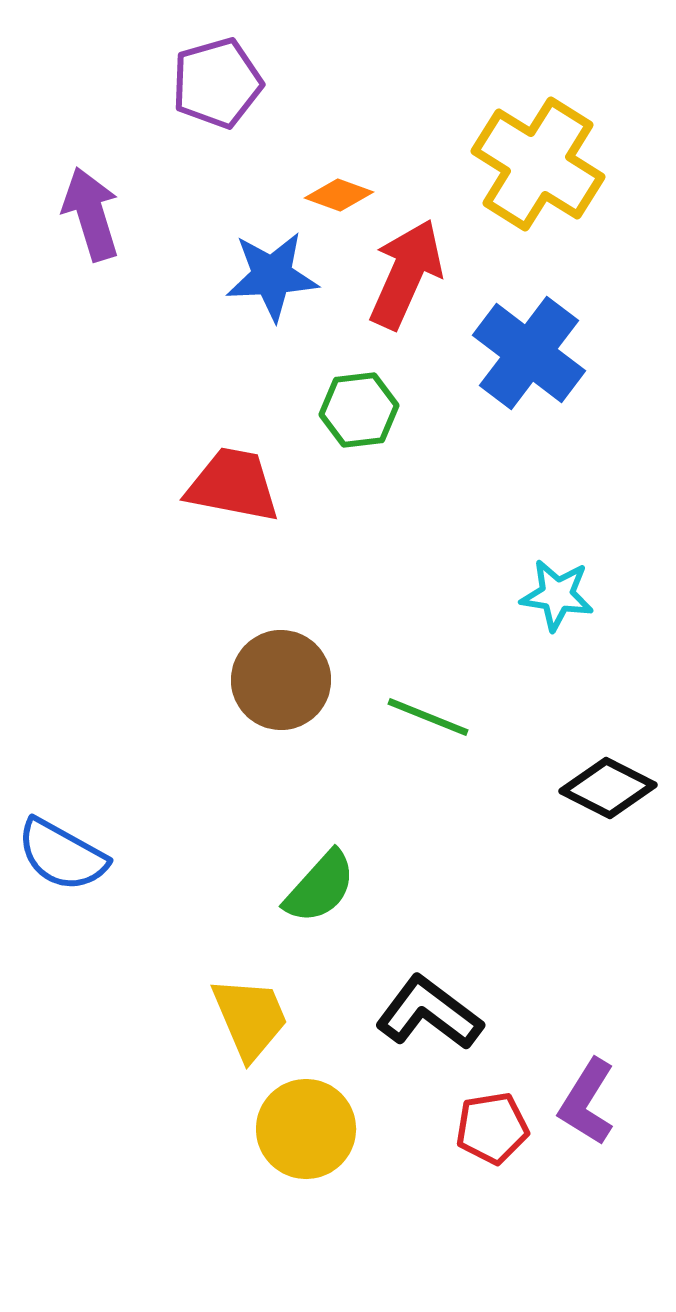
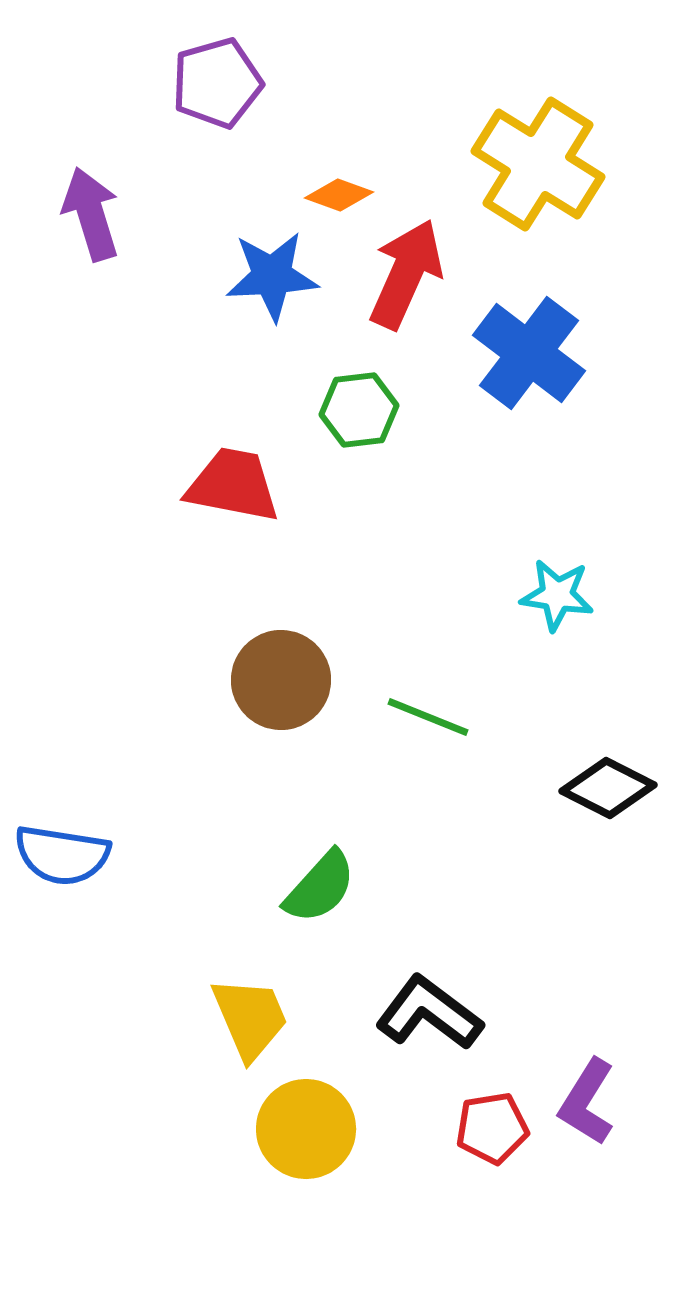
blue semicircle: rotated 20 degrees counterclockwise
